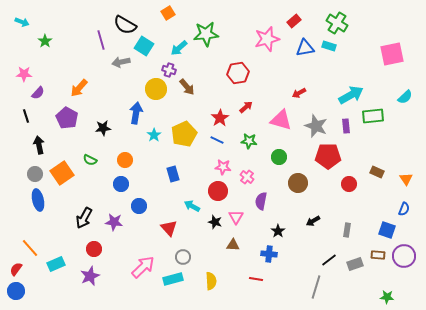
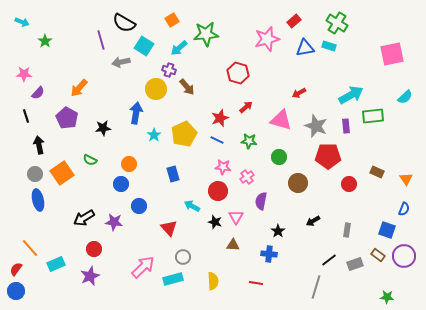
orange square at (168, 13): moved 4 px right, 7 px down
black semicircle at (125, 25): moved 1 px left, 2 px up
red hexagon at (238, 73): rotated 25 degrees clockwise
red star at (220, 118): rotated 12 degrees clockwise
orange circle at (125, 160): moved 4 px right, 4 px down
pink cross at (247, 177): rotated 16 degrees clockwise
black arrow at (84, 218): rotated 30 degrees clockwise
brown rectangle at (378, 255): rotated 32 degrees clockwise
red line at (256, 279): moved 4 px down
yellow semicircle at (211, 281): moved 2 px right
